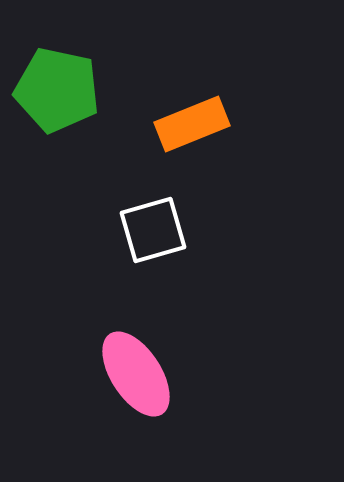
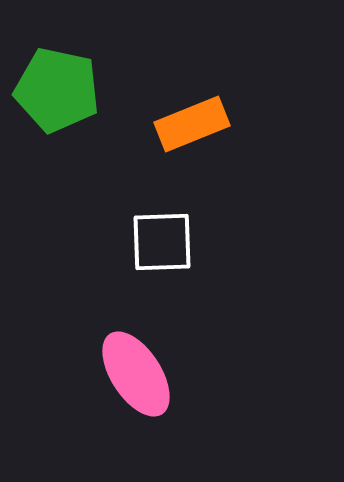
white square: moved 9 px right, 12 px down; rotated 14 degrees clockwise
